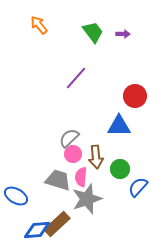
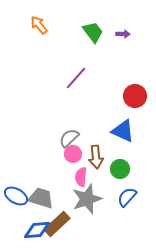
blue triangle: moved 4 px right, 5 px down; rotated 25 degrees clockwise
gray trapezoid: moved 17 px left, 18 px down
blue semicircle: moved 11 px left, 10 px down
